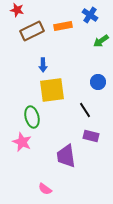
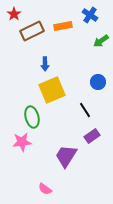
red star: moved 3 px left, 4 px down; rotated 24 degrees clockwise
blue arrow: moved 2 px right, 1 px up
yellow square: rotated 16 degrees counterclockwise
purple rectangle: moved 1 px right; rotated 49 degrees counterclockwise
pink star: rotated 30 degrees counterclockwise
purple trapezoid: rotated 40 degrees clockwise
